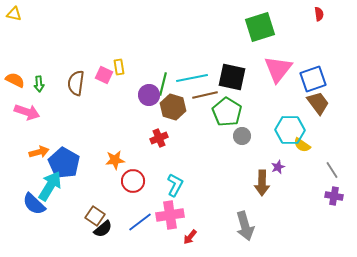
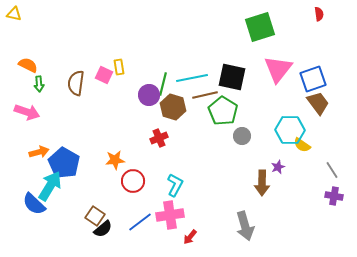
orange semicircle: moved 13 px right, 15 px up
green pentagon: moved 4 px left, 1 px up
